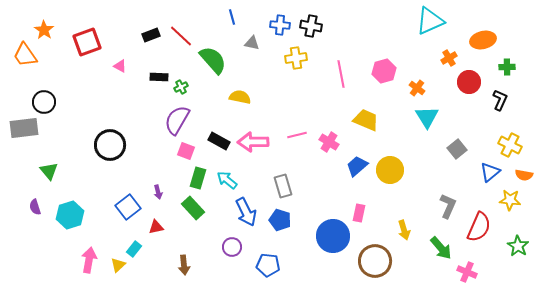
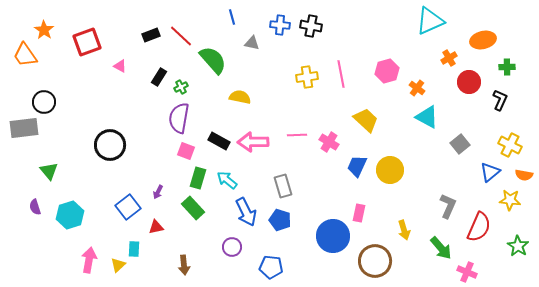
yellow cross at (296, 58): moved 11 px right, 19 px down
pink hexagon at (384, 71): moved 3 px right
black rectangle at (159, 77): rotated 60 degrees counterclockwise
cyan triangle at (427, 117): rotated 30 degrees counterclockwise
purple semicircle at (177, 120): moved 2 px right, 2 px up; rotated 20 degrees counterclockwise
yellow trapezoid at (366, 120): rotated 20 degrees clockwise
pink line at (297, 135): rotated 12 degrees clockwise
gray square at (457, 149): moved 3 px right, 5 px up
blue trapezoid at (357, 166): rotated 25 degrees counterclockwise
purple arrow at (158, 192): rotated 40 degrees clockwise
cyan rectangle at (134, 249): rotated 35 degrees counterclockwise
blue pentagon at (268, 265): moved 3 px right, 2 px down
